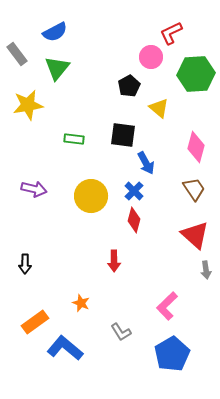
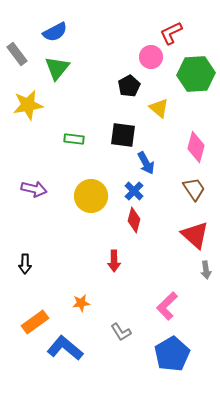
orange star: rotated 30 degrees counterclockwise
